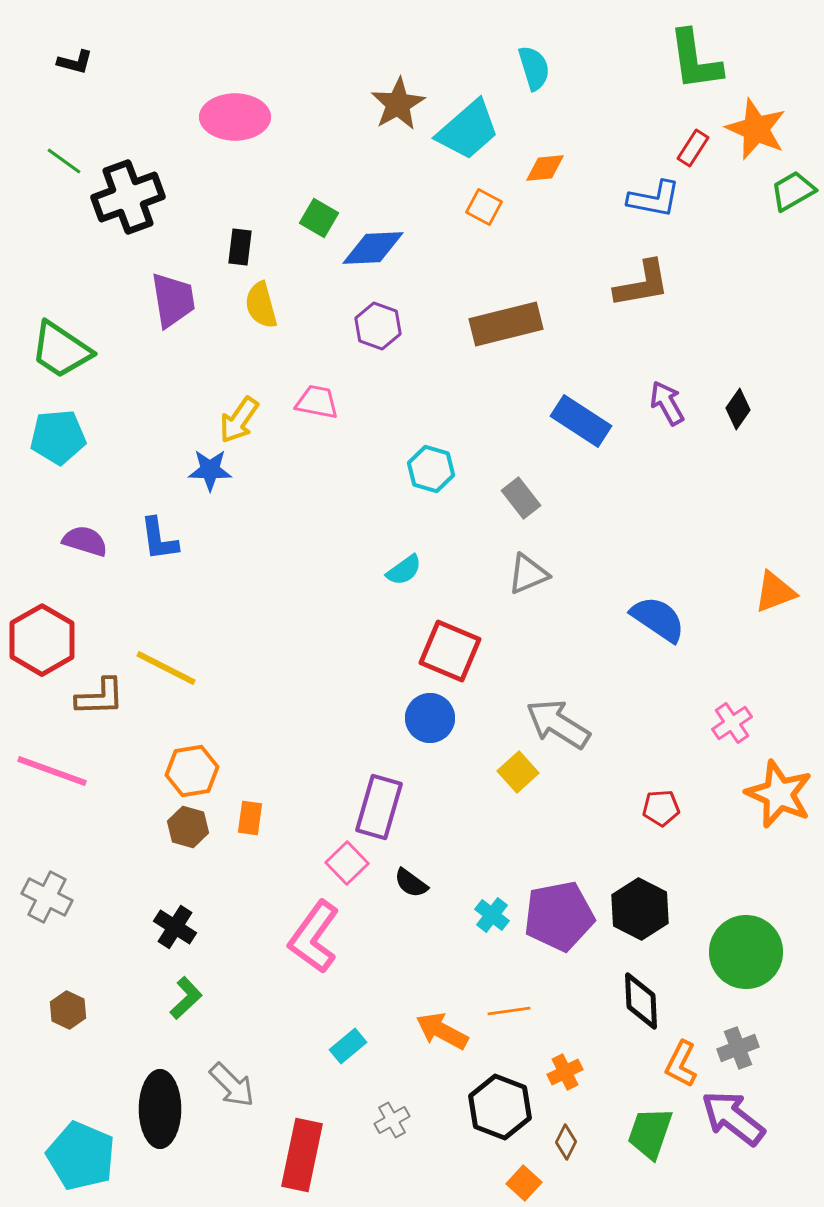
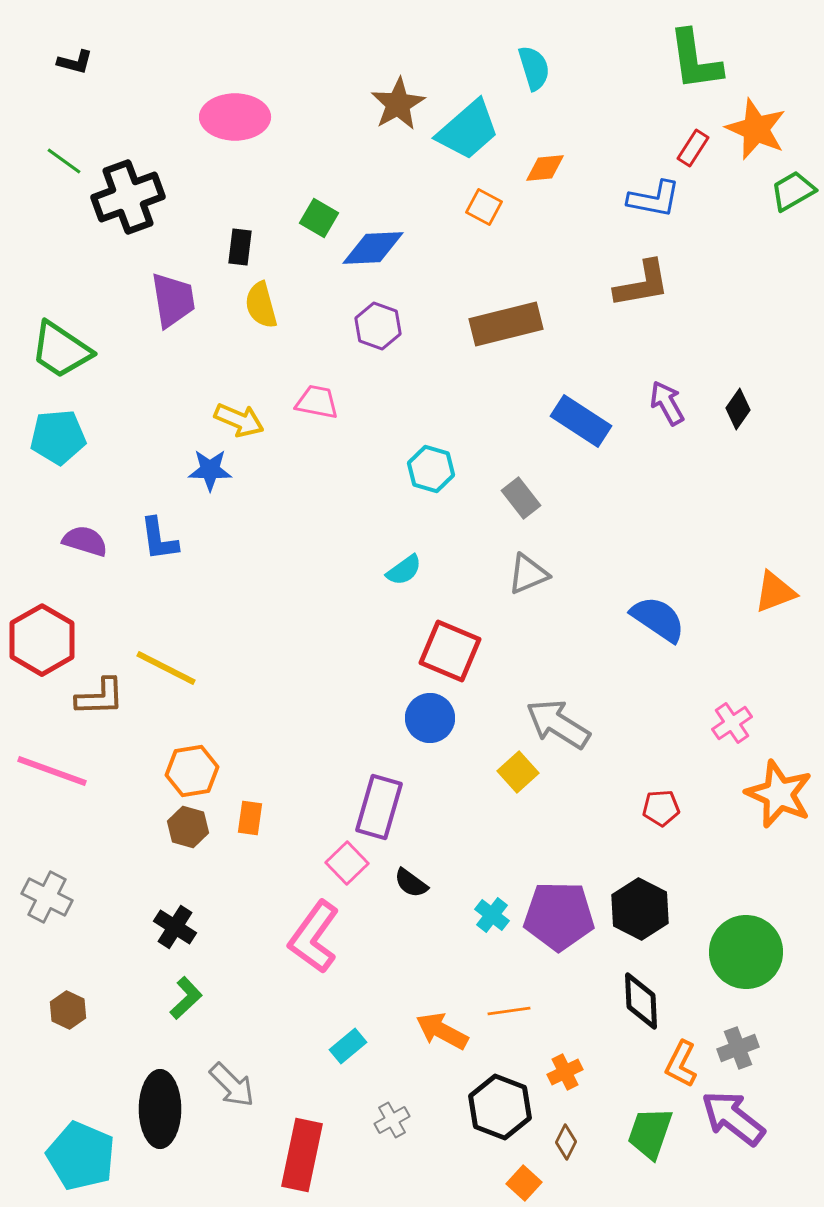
yellow arrow at (239, 420): rotated 102 degrees counterclockwise
purple pentagon at (559, 916): rotated 12 degrees clockwise
